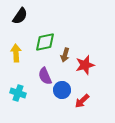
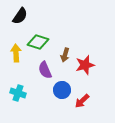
green diamond: moved 7 px left; rotated 30 degrees clockwise
purple semicircle: moved 6 px up
